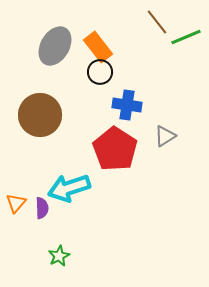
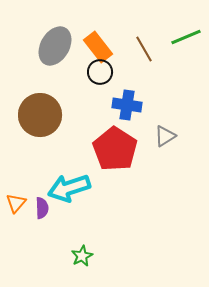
brown line: moved 13 px left, 27 px down; rotated 8 degrees clockwise
green star: moved 23 px right
